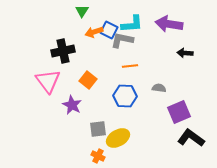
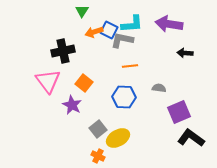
orange square: moved 4 px left, 3 px down
blue hexagon: moved 1 px left, 1 px down
gray square: rotated 30 degrees counterclockwise
